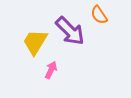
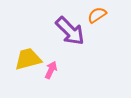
orange semicircle: moved 2 px left; rotated 90 degrees clockwise
yellow trapezoid: moved 7 px left, 17 px down; rotated 44 degrees clockwise
